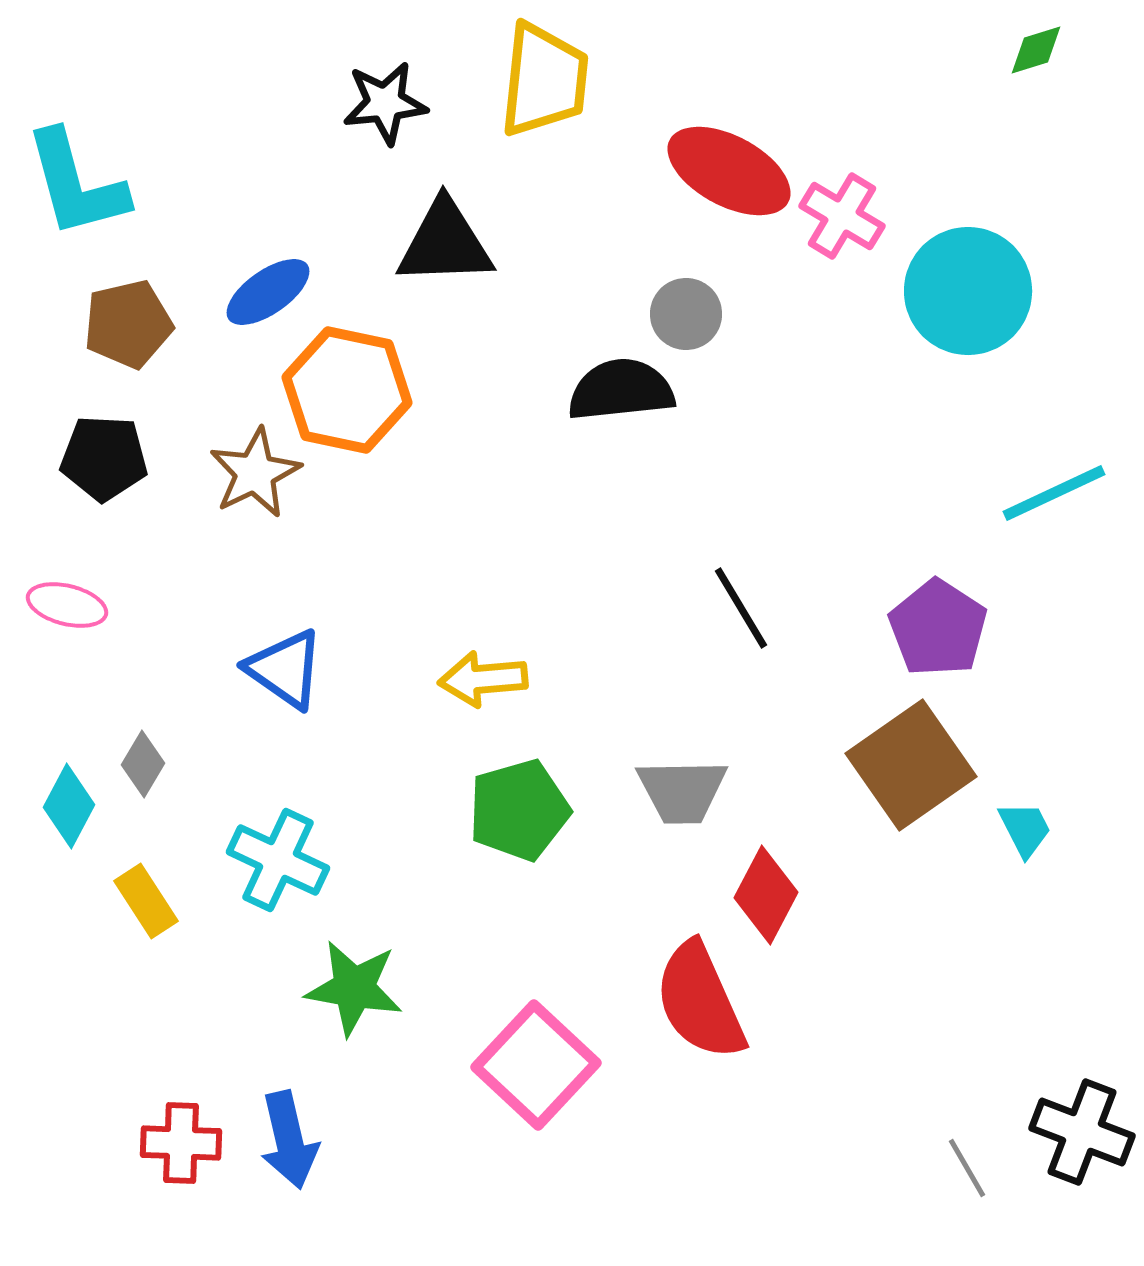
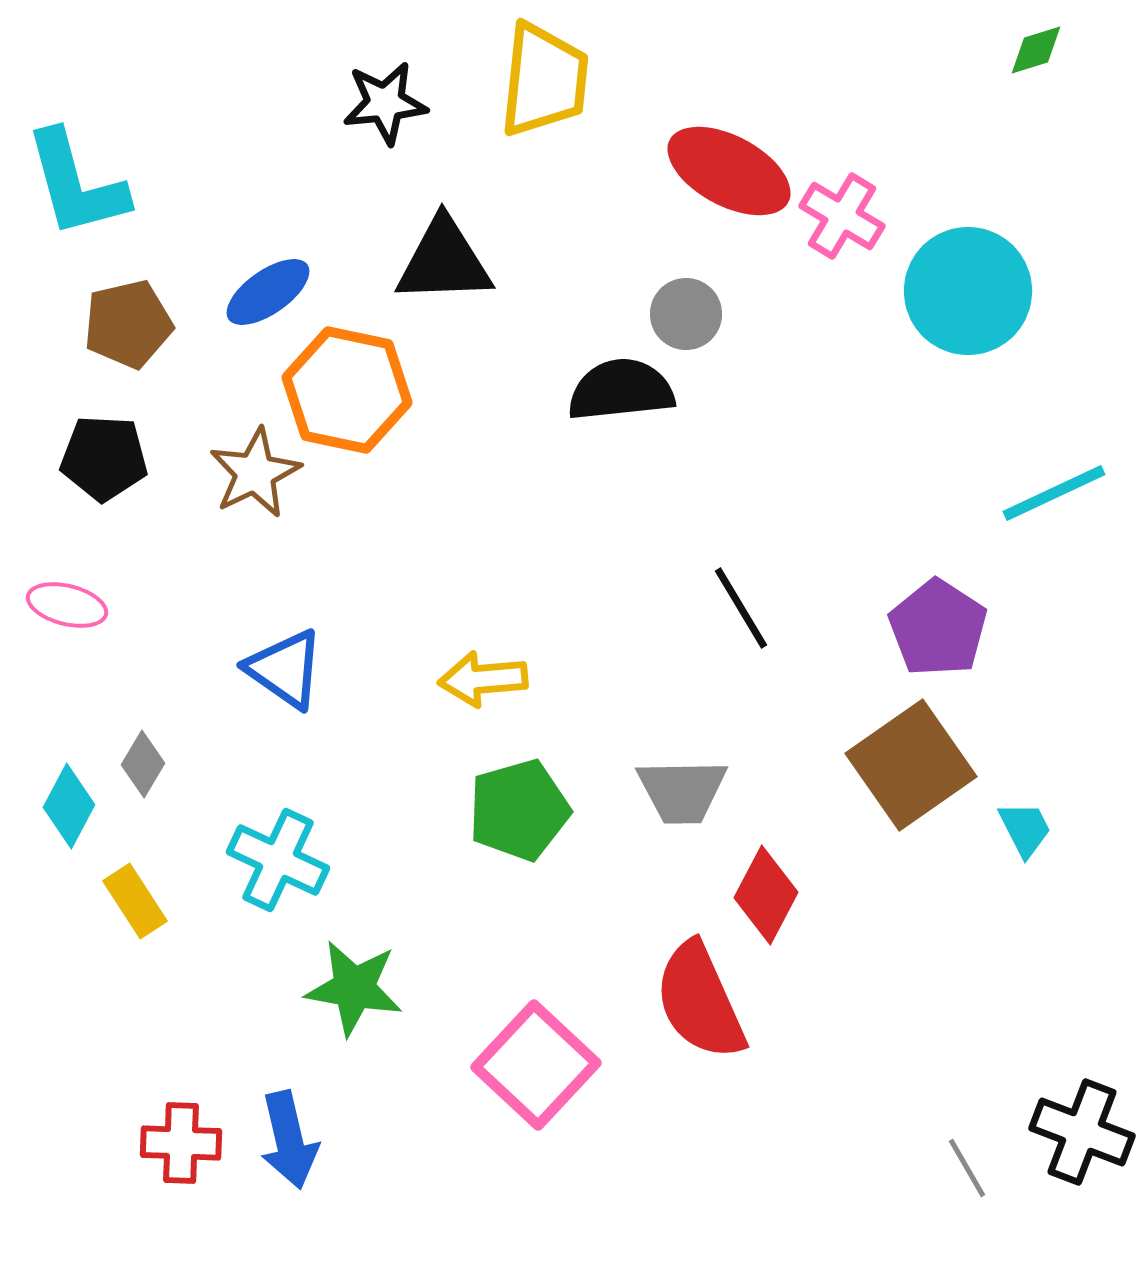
black triangle: moved 1 px left, 18 px down
yellow rectangle: moved 11 px left
